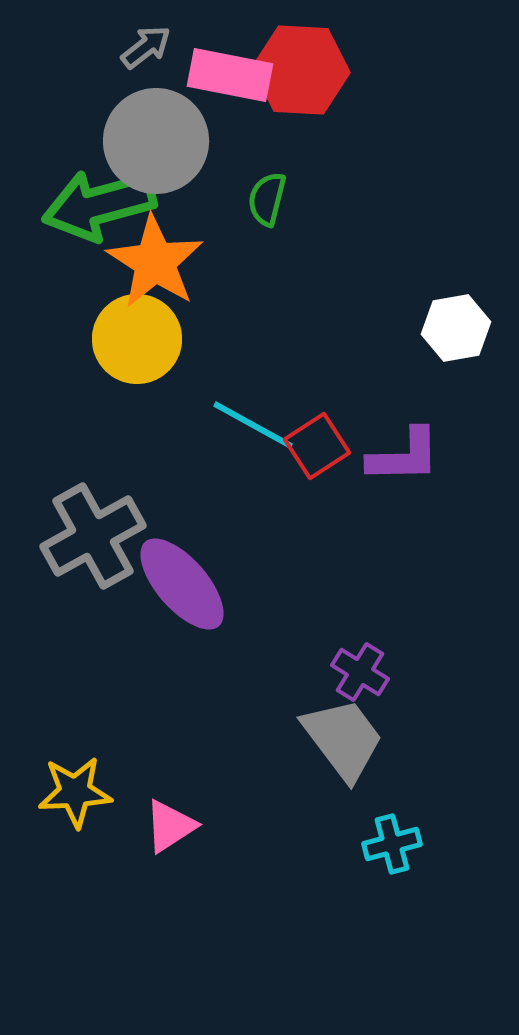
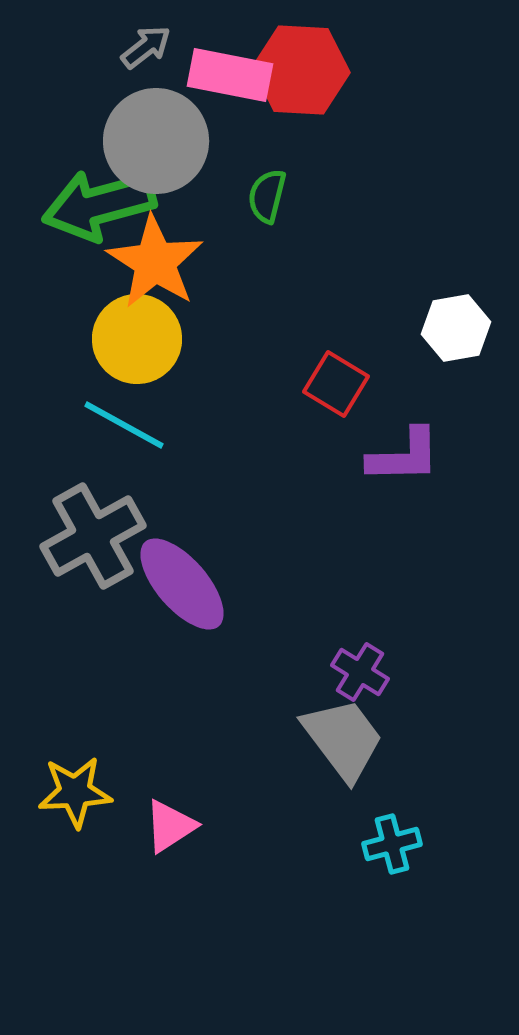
green semicircle: moved 3 px up
cyan line: moved 129 px left
red square: moved 19 px right, 62 px up; rotated 26 degrees counterclockwise
